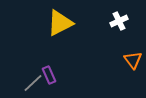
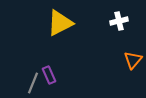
white cross: rotated 12 degrees clockwise
orange triangle: rotated 18 degrees clockwise
gray line: rotated 25 degrees counterclockwise
